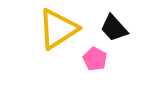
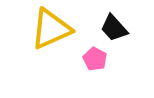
yellow triangle: moved 7 px left; rotated 9 degrees clockwise
